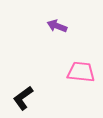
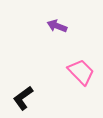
pink trapezoid: rotated 40 degrees clockwise
